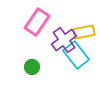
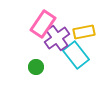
pink rectangle: moved 6 px right, 2 px down
purple cross: moved 7 px left, 2 px up
green circle: moved 4 px right
